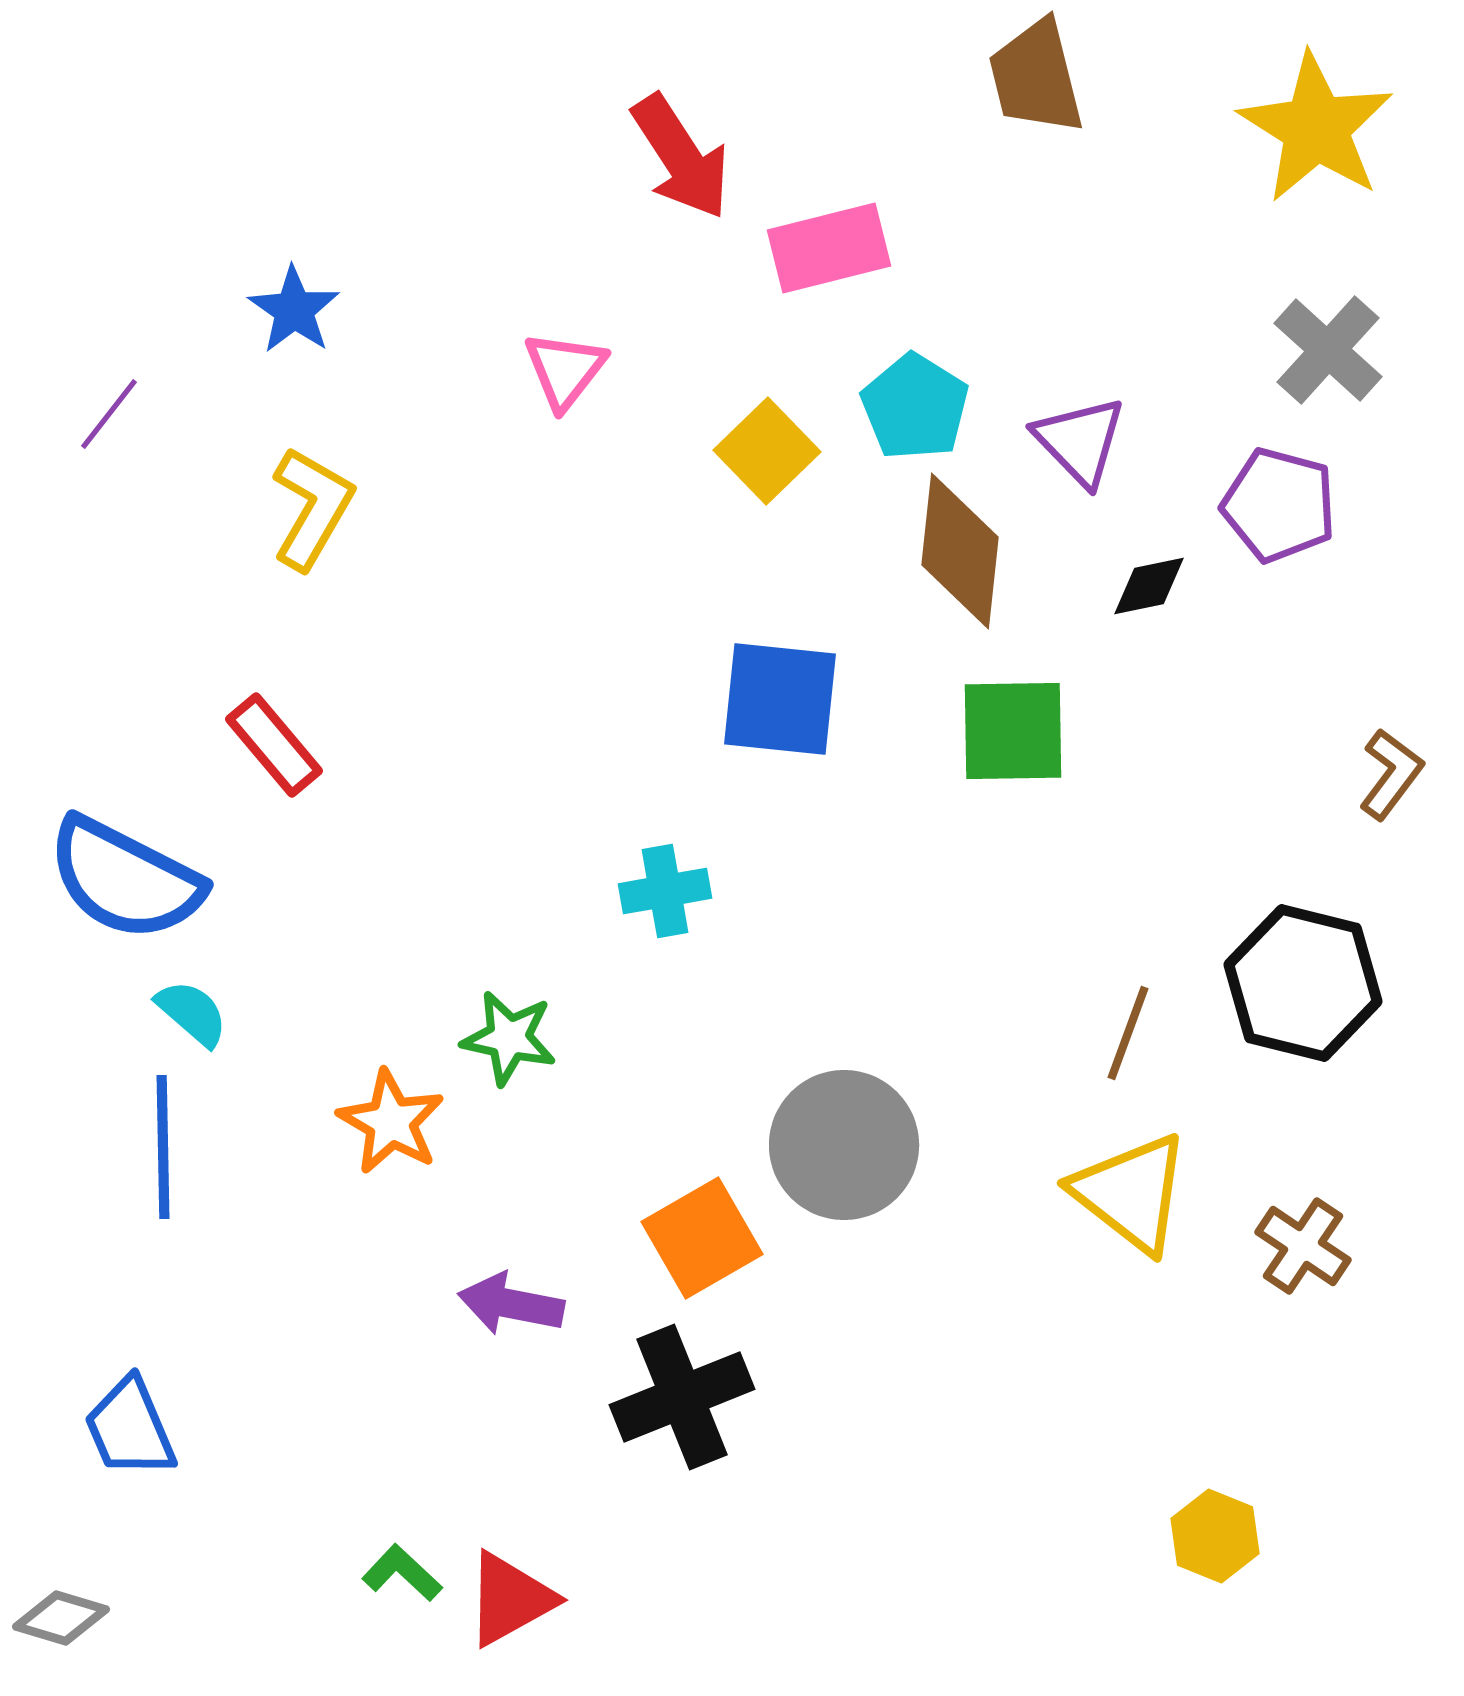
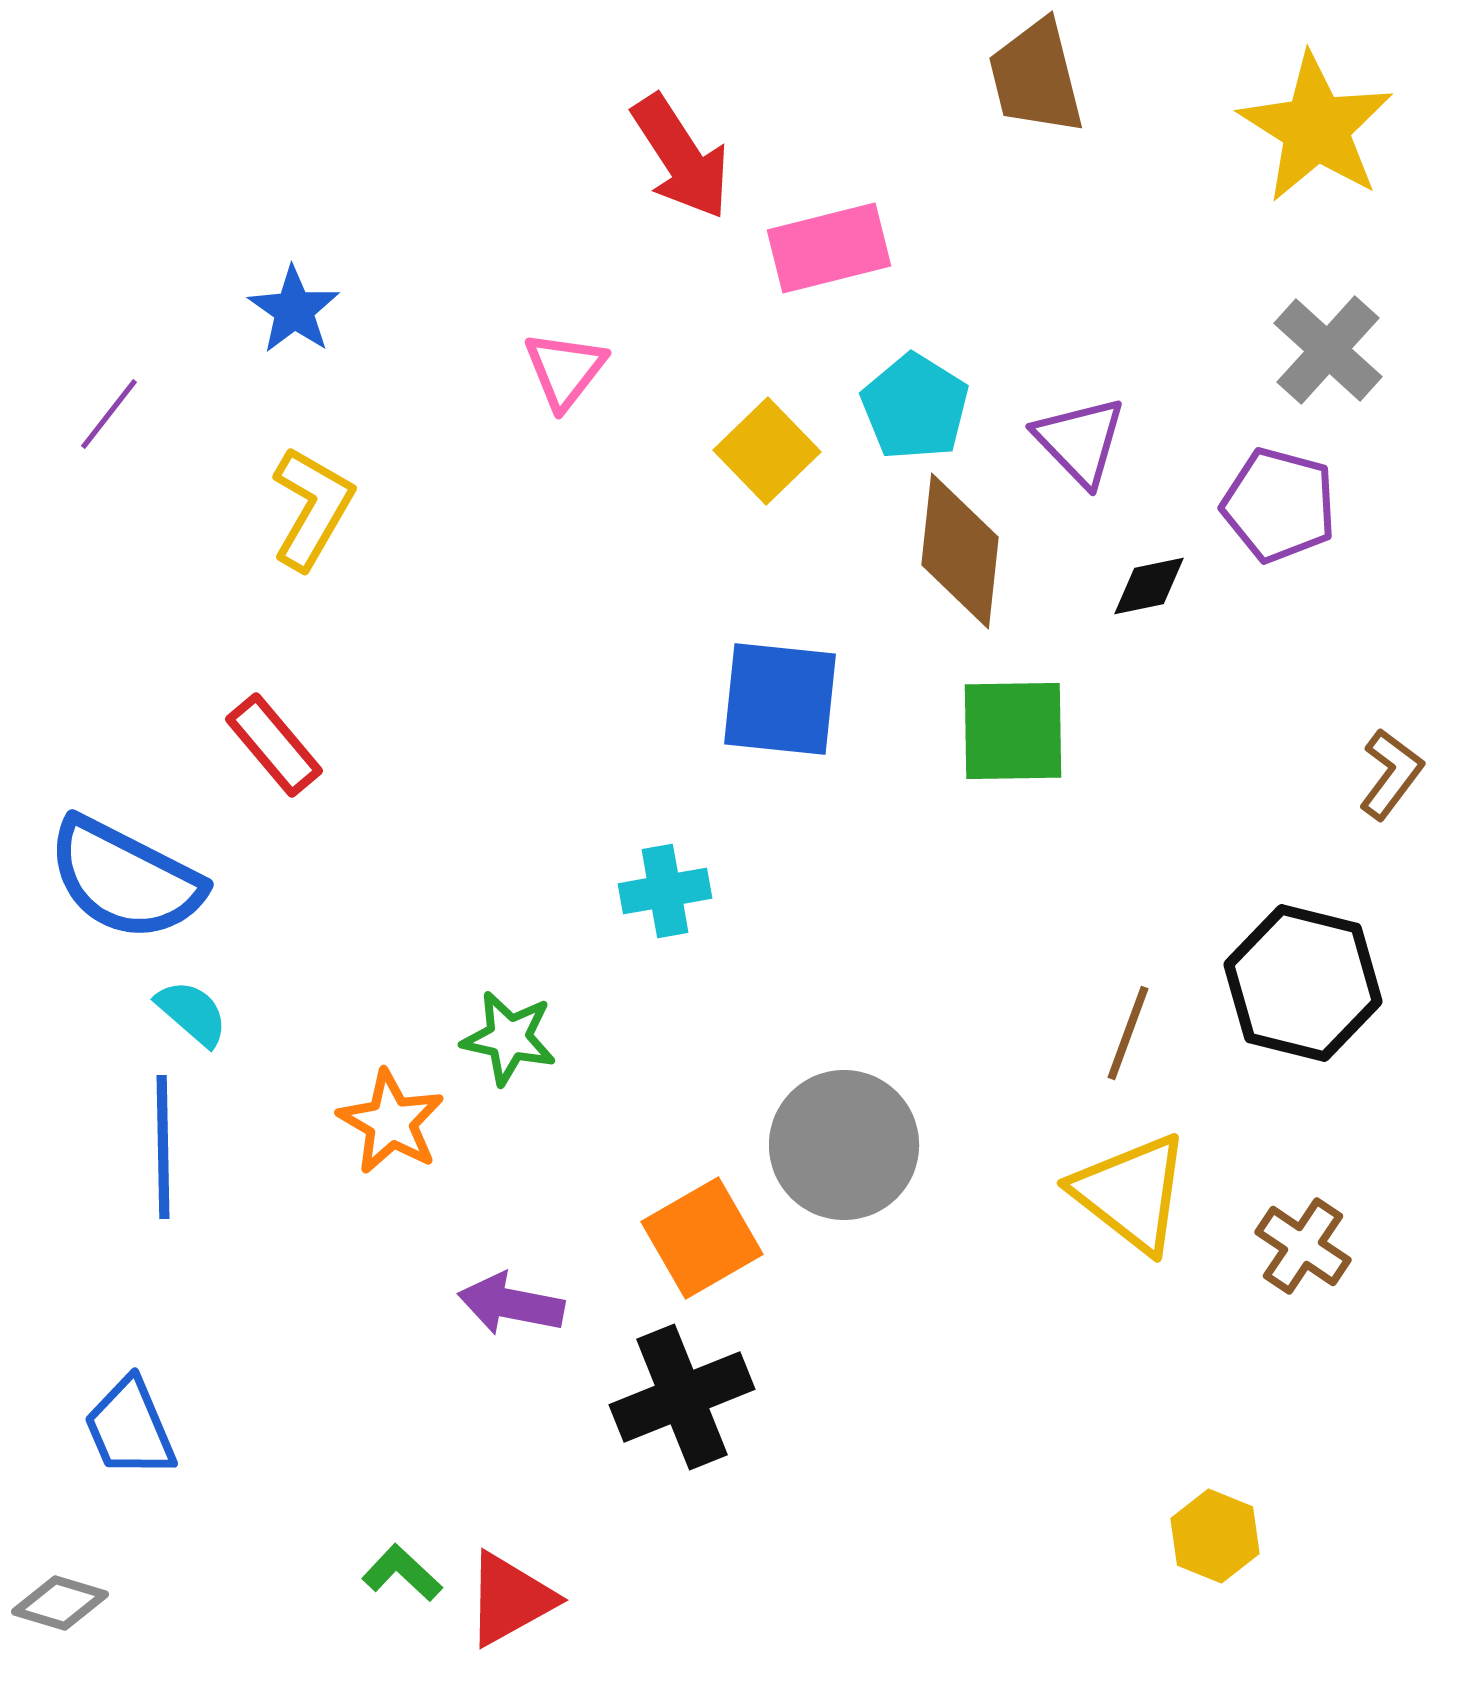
gray diamond: moved 1 px left, 15 px up
